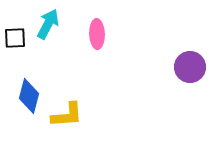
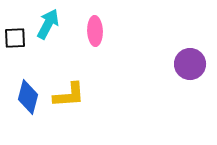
pink ellipse: moved 2 px left, 3 px up
purple circle: moved 3 px up
blue diamond: moved 1 px left, 1 px down
yellow L-shape: moved 2 px right, 20 px up
